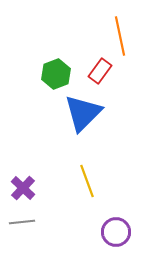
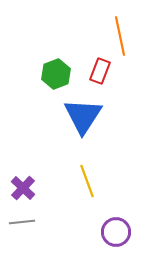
red rectangle: rotated 15 degrees counterclockwise
blue triangle: moved 3 px down; rotated 12 degrees counterclockwise
